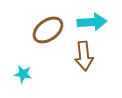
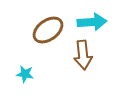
brown arrow: moved 1 px left, 1 px up
cyan star: moved 2 px right
